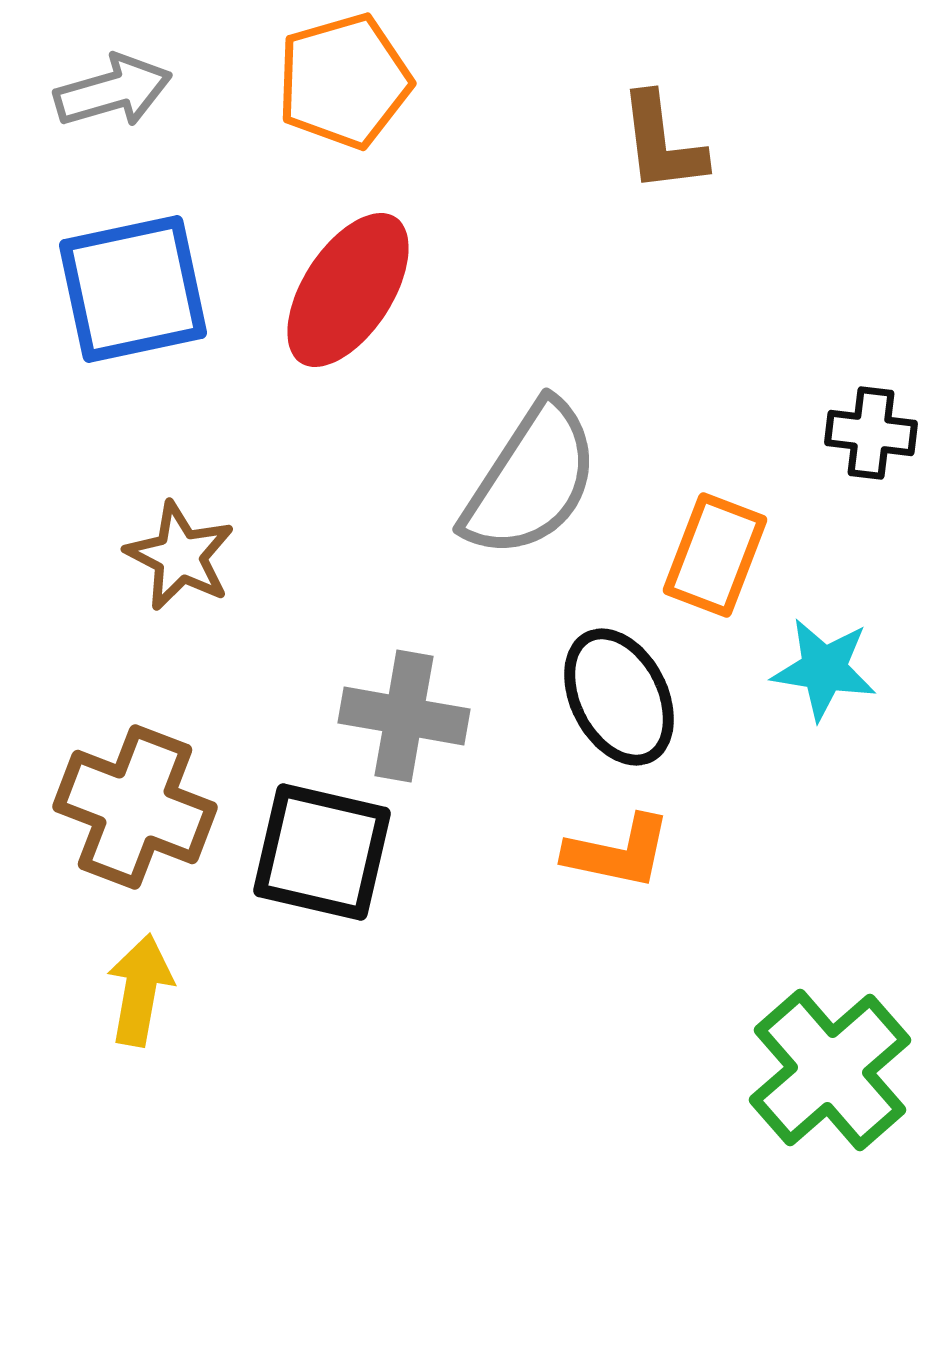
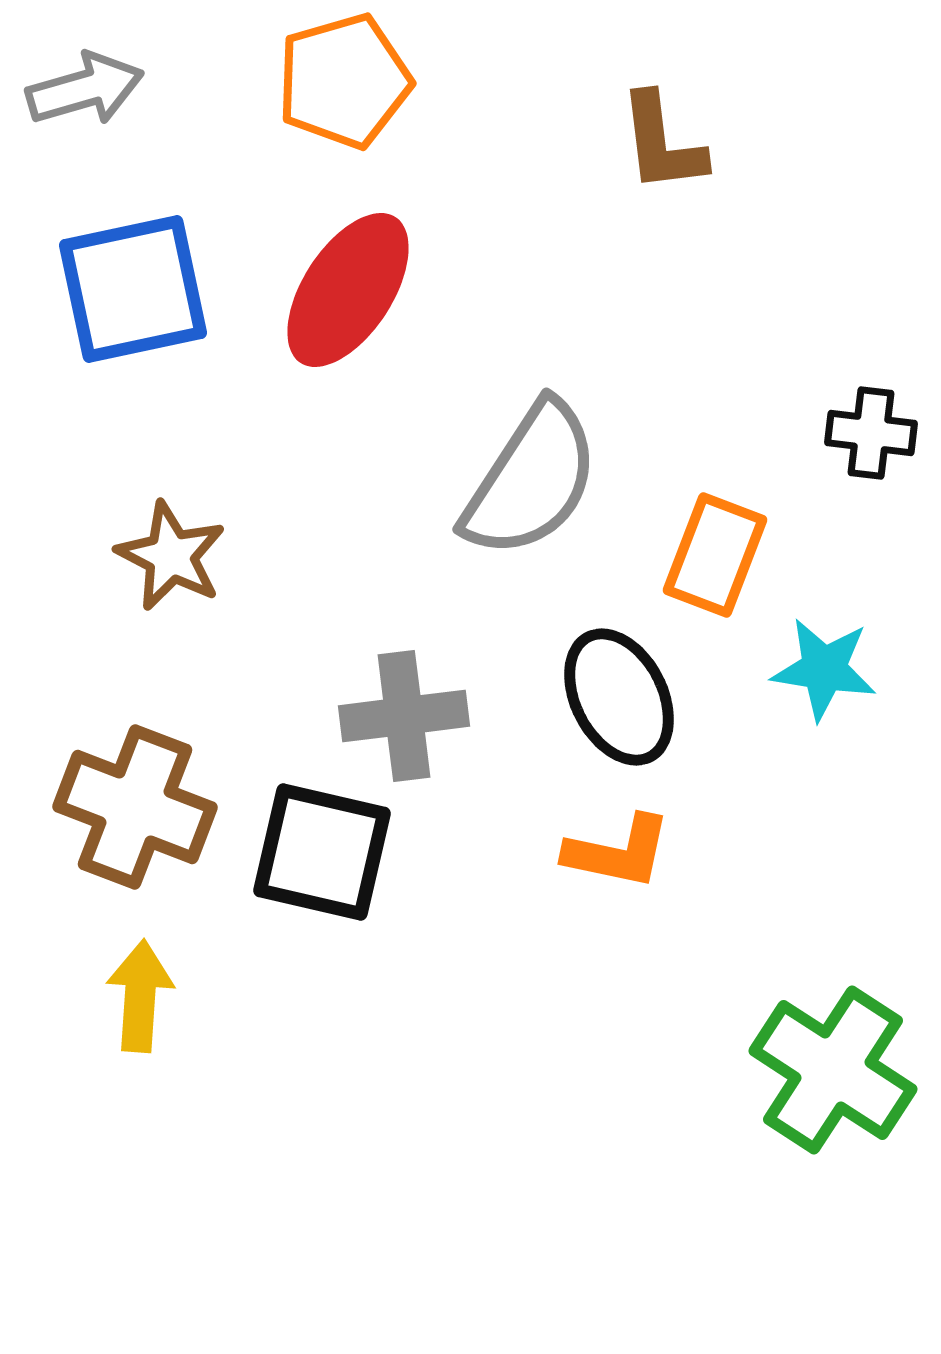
gray arrow: moved 28 px left, 2 px up
brown star: moved 9 px left
gray cross: rotated 17 degrees counterclockwise
yellow arrow: moved 6 px down; rotated 6 degrees counterclockwise
green cross: moved 3 px right; rotated 16 degrees counterclockwise
